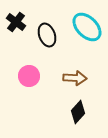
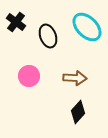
black ellipse: moved 1 px right, 1 px down
